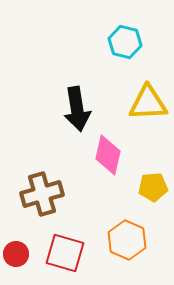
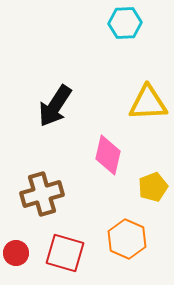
cyan hexagon: moved 19 px up; rotated 16 degrees counterclockwise
black arrow: moved 22 px left, 3 px up; rotated 42 degrees clockwise
yellow pentagon: rotated 16 degrees counterclockwise
orange hexagon: moved 1 px up
red circle: moved 1 px up
